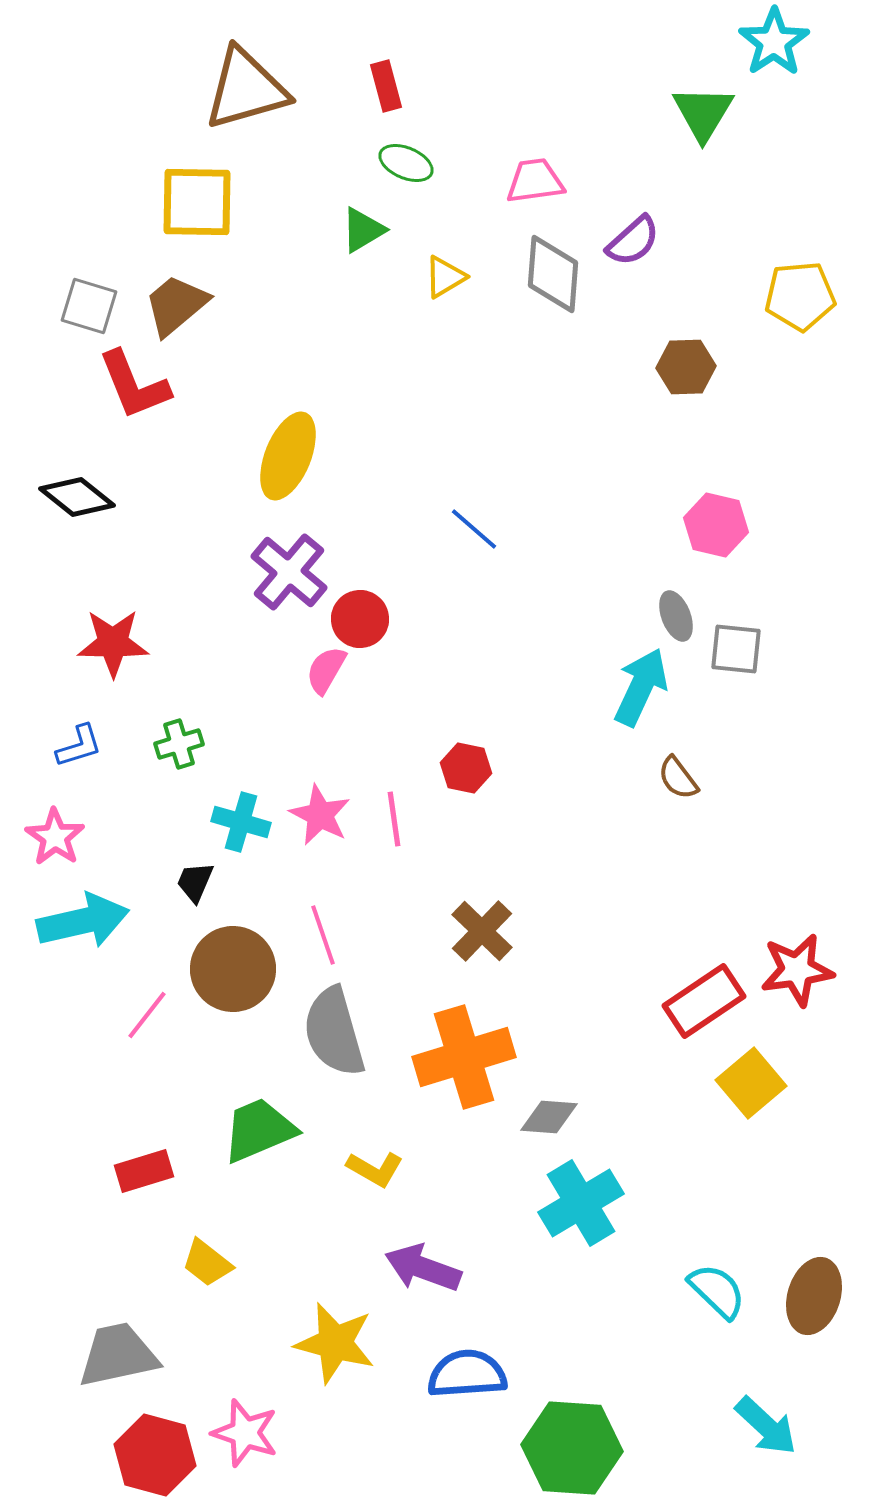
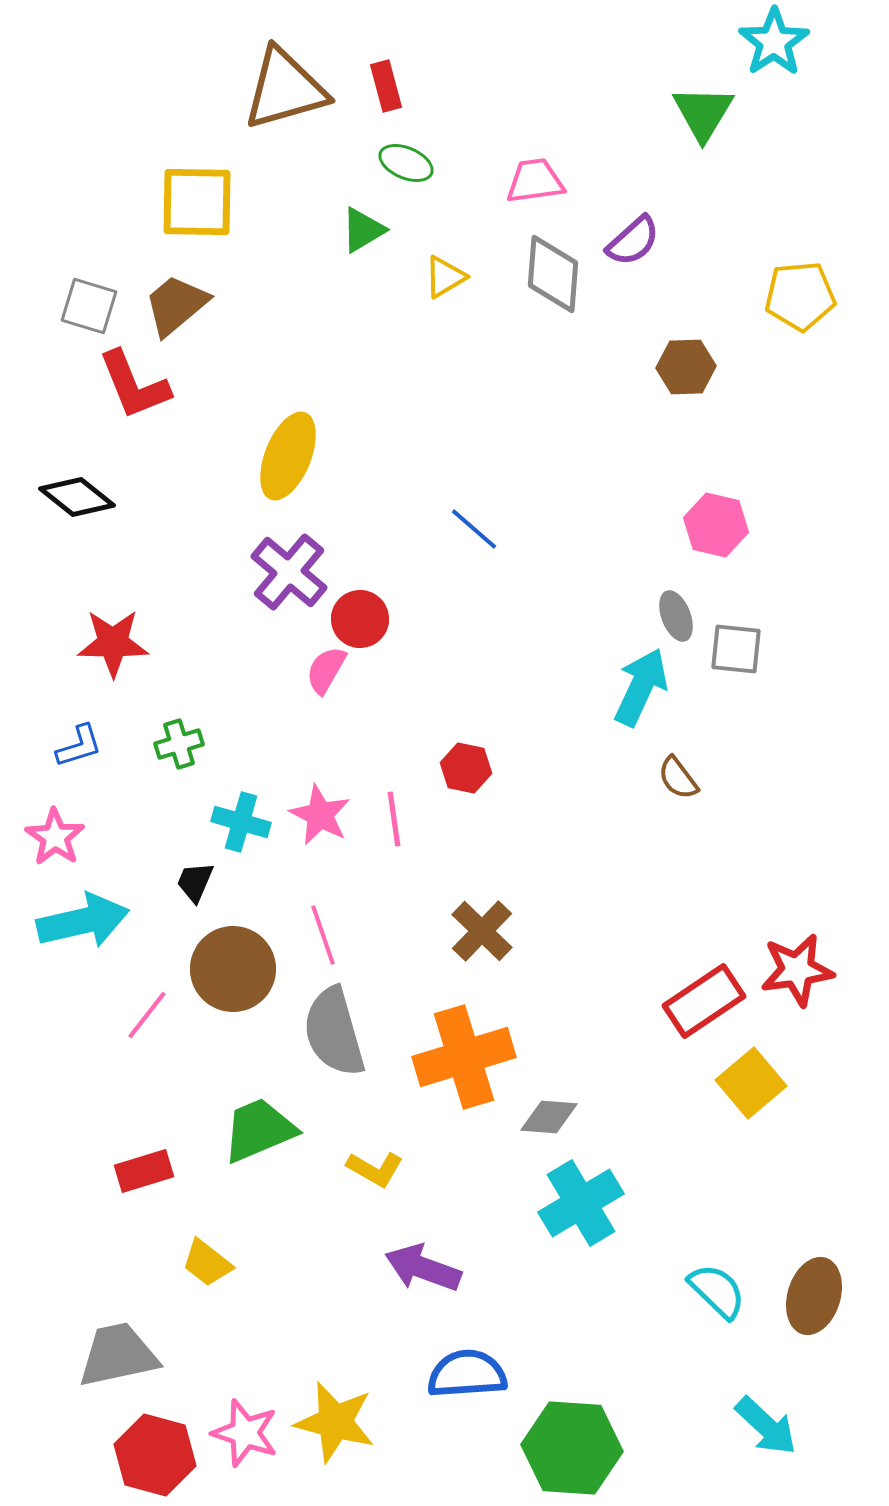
brown triangle at (246, 89): moved 39 px right
yellow star at (335, 1343): moved 79 px down
